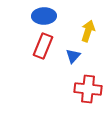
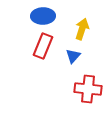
blue ellipse: moved 1 px left
yellow arrow: moved 6 px left, 2 px up
